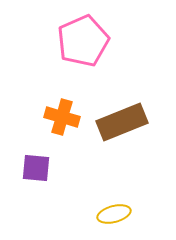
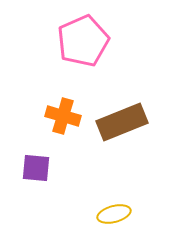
orange cross: moved 1 px right, 1 px up
